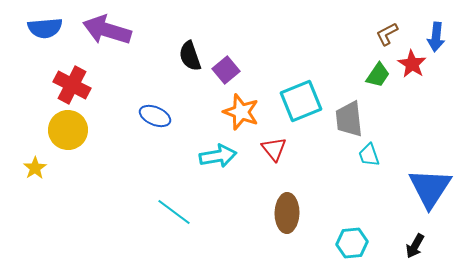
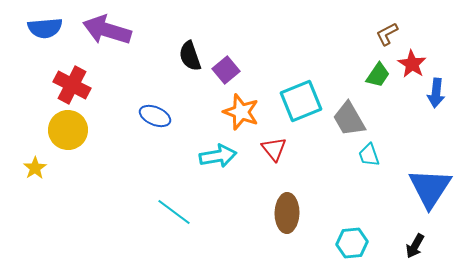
blue arrow: moved 56 px down
gray trapezoid: rotated 24 degrees counterclockwise
